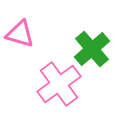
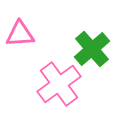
pink triangle: rotated 20 degrees counterclockwise
